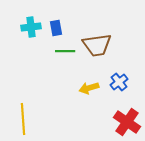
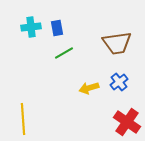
blue rectangle: moved 1 px right
brown trapezoid: moved 20 px right, 2 px up
green line: moved 1 px left, 2 px down; rotated 30 degrees counterclockwise
